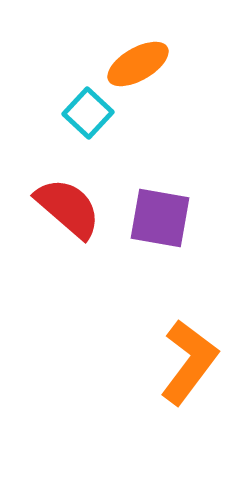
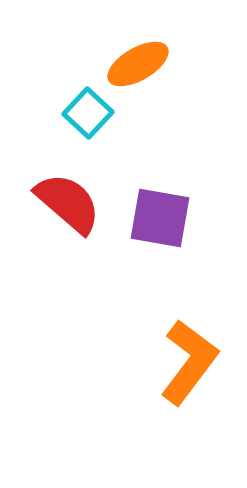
red semicircle: moved 5 px up
